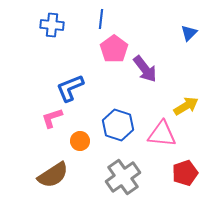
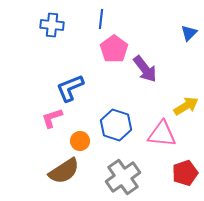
blue hexagon: moved 2 px left
brown semicircle: moved 11 px right, 4 px up
